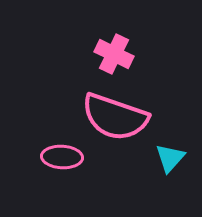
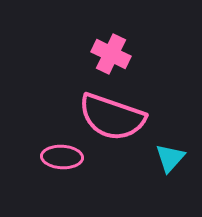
pink cross: moved 3 px left
pink semicircle: moved 3 px left
